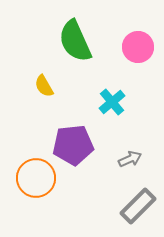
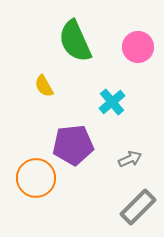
gray rectangle: moved 1 px down
